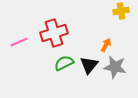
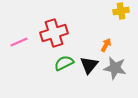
gray star: moved 1 px down
